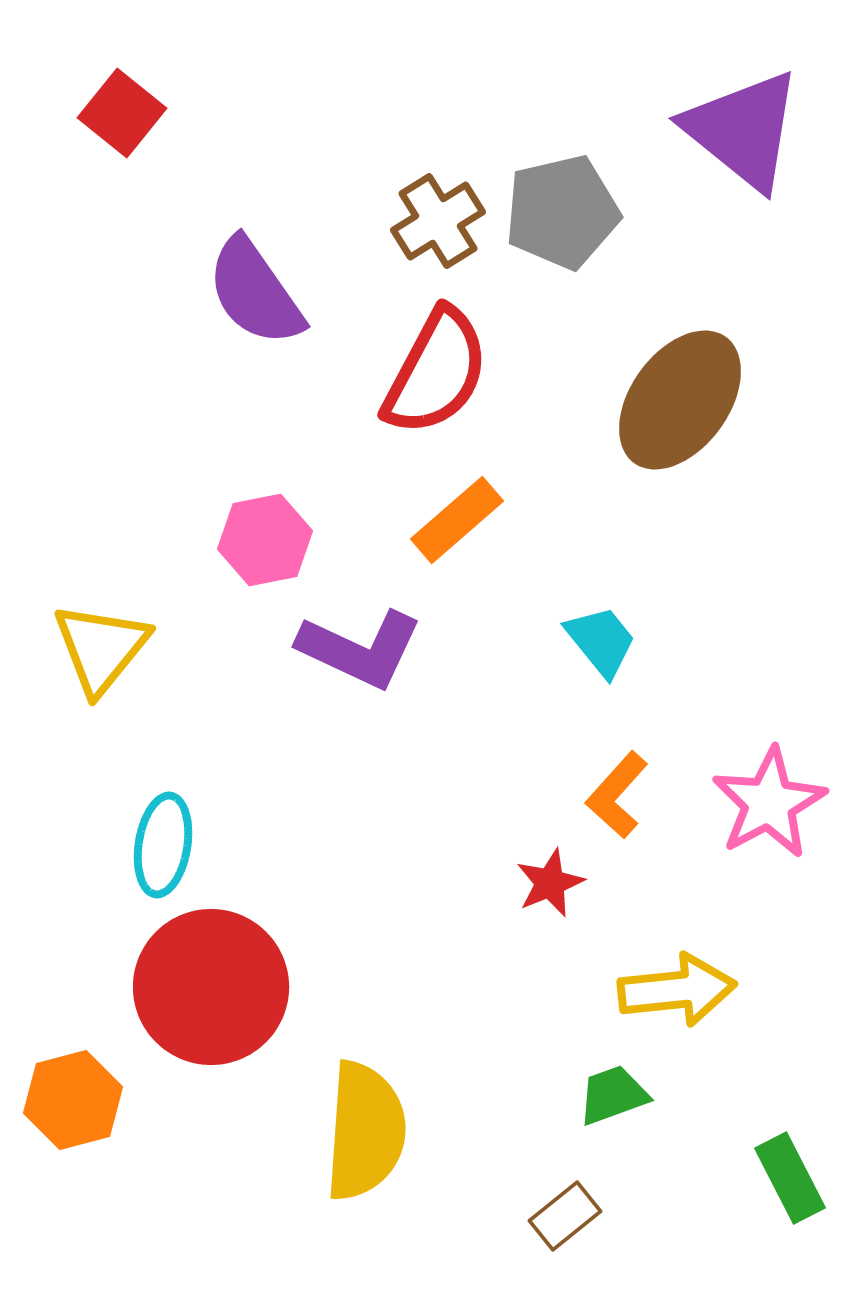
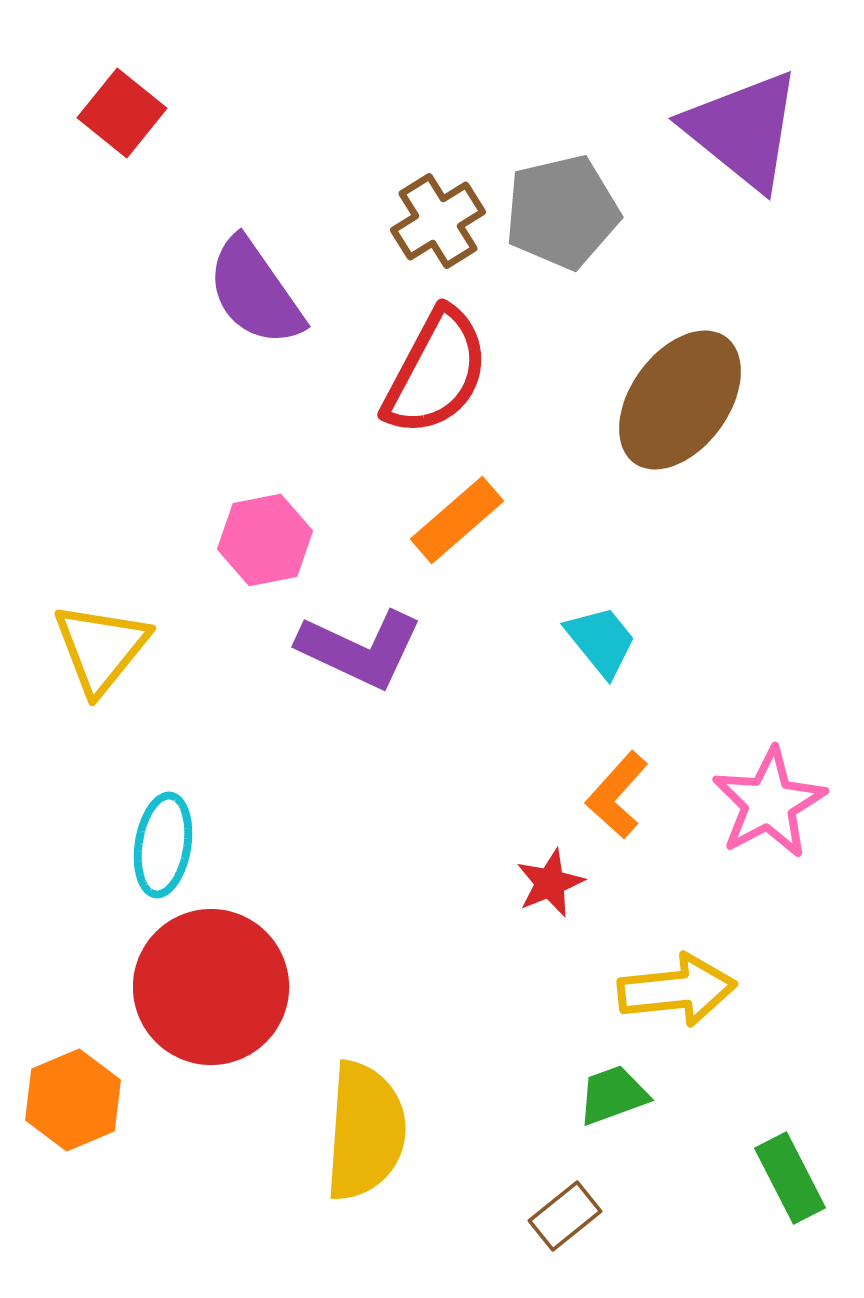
orange hexagon: rotated 8 degrees counterclockwise
